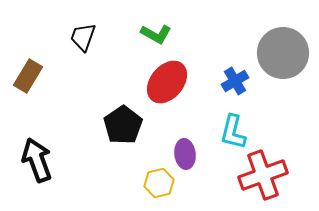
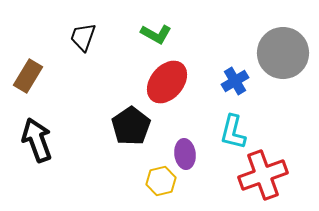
black pentagon: moved 8 px right, 1 px down
black arrow: moved 20 px up
yellow hexagon: moved 2 px right, 2 px up
